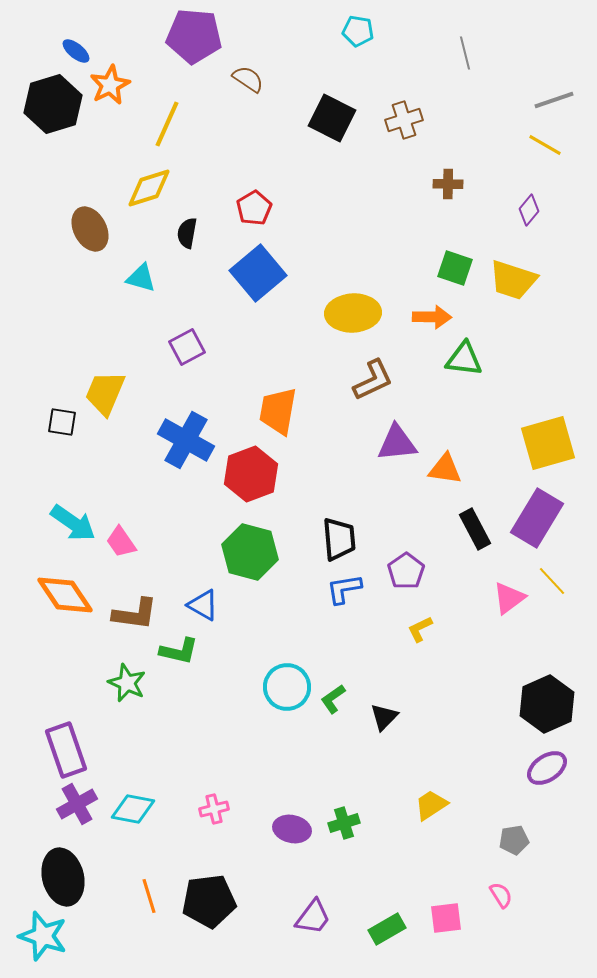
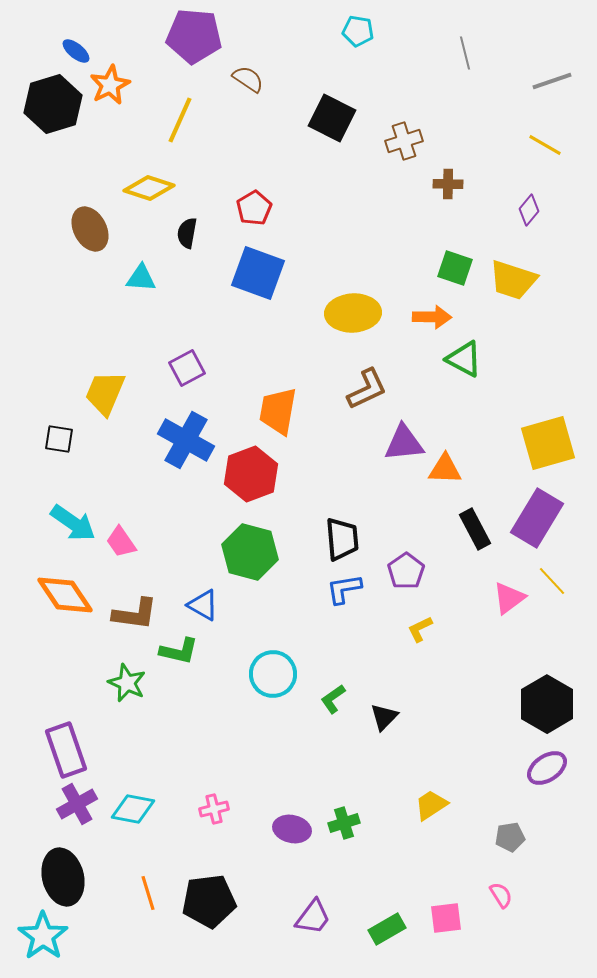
gray line at (554, 100): moved 2 px left, 19 px up
brown cross at (404, 120): moved 21 px down
yellow line at (167, 124): moved 13 px right, 4 px up
yellow diamond at (149, 188): rotated 36 degrees clockwise
blue square at (258, 273): rotated 30 degrees counterclockwise
cyan triangle at (141, 278): rotated 12 degrees counterclockwise
purple square at (187, 347): moved 21 px down
green triangle at (464, 359): rotated 21 degrees clockwise
brown L-shape at (373, 380): moved 6 px left, 9 px down
black square at (62, 422): moved 3 px left, 17 px down
purple triangle at (397, 443): moved 7 px right
orange triangle at (445, 469): rotated 6 degrees counterclockwise
black trapezoid at (339, 539): moved 3 px right
cyan circle at (287, 687): moved 14 px left, 13 px up
black hexagon at (547, 704): rotated 6 degrees counterclockwise
gray pentagon at (514, 840): moved 4 px left, 3 px up
orange line at (149, 896): moved 1 px left, 3 px up
cyan star at (43, 936): rotated 18 degrees clockwise
